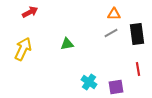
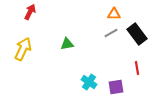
red arrow: rotated 35 degrees counterclockwise
black rectangle: rotated 30 degrees counterclockwise
red line: moved 1 px left, 1 px up
